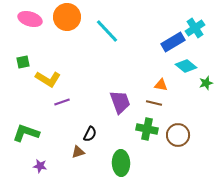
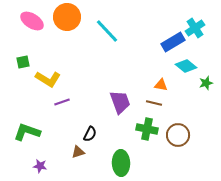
pink ellipse: moved 2 px right, 2 px down; rotated 15 degrees clockwise
green L-shape: moved 1 px right, 1 px up
